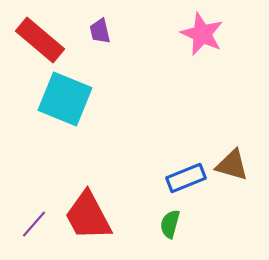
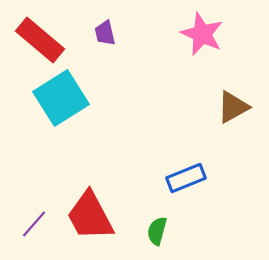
purple trapezoid: moved 5 px right, 2 px down
cyan square: moved 4 px left, 1 px up; rotated 36 degrees clockwise
brown triangle: moved 1 px right, 58 px up; rotated 45 degrees counterclockwise
red trapezoid: moved 2 px right
green semicircle: moved 13 px left, 7 px down
